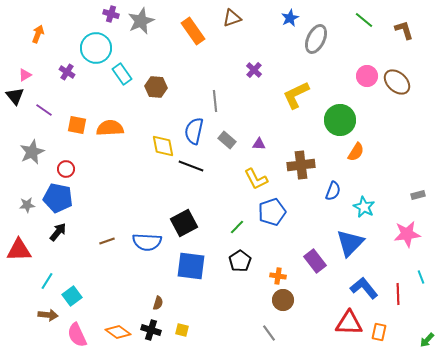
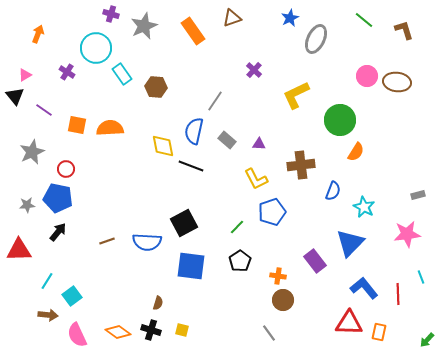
gray star at (141, 21): moved 3 px right, 5 px down
brown ellipse at (397, 82): rotated 36 degrees counterclockwise
gray line at (215, 101): rotated 40 degrees clockwise
